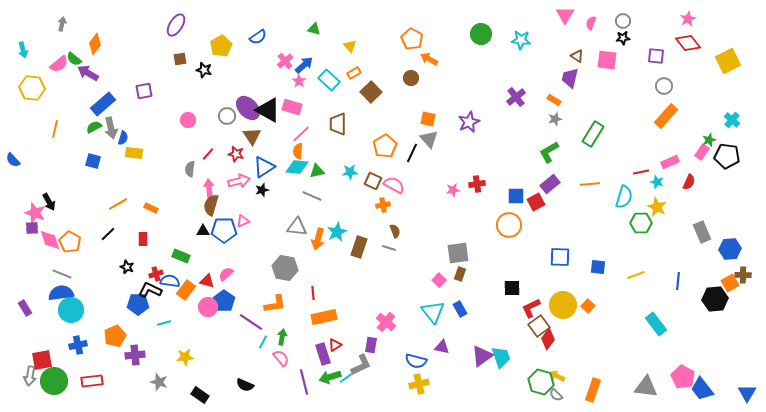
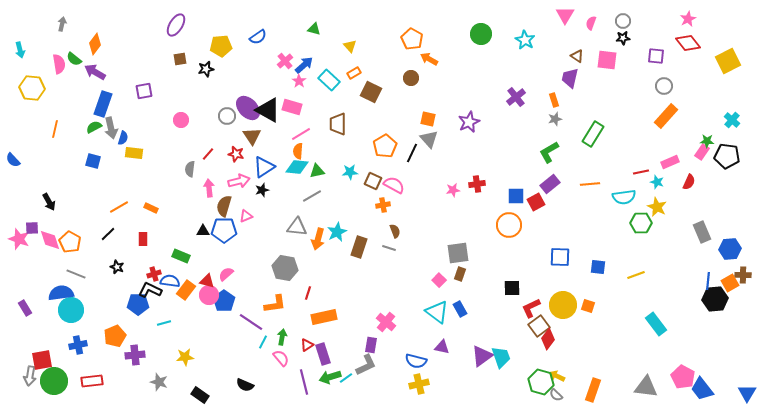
cyan star at (521, 40): moved 4 px right; rotated 24 degrees clockwise
yellow pentagon at (221, 46): rotated 25 degrees clockwise
cyan arrow at (23, 50): moved 3 px left
pink semicircle at (59, 64): rotated 60 degrees counterclockwise
black star at (204, 70): moved 2 px right, 1 px up; rotated 28 degrees counterclockwise
purple arrow at (88, 73): moved 7 px right, 1 px up
brown square at (371, 92): rotated 20 degrees counterclockwise
orange rectangle at (554, 100): rotated 40 degrees clockwise
blue rectangle at (103, 104): rotated 30 degrees counterclockwise
pink circle at (188, 120): moved 7 px left
pink line at (301, 134): rotated 12 degrees clockwise
green star at (709, 140): moved 2 px left, 1 px down; rotated 24 degrees clockwise
gray line at (312, 196): rotated 54 degrees counterclockwise
cyan semicircle at (624, 197): rotated 65 degrees clockwise
orange line at (118, 204): moved 1 px right, 3 px down
brown semicircle at (211, 205): moved 13 px right, 1 px down
pink star at (35, 213): moved 16 px left, 26 px down
pink triangle at (243, 221): moved 3 px right, 5 px up
black star at (127, 267): moved 10 px left
gray line at (62, 274): moved 14 px right
red cross at (156, 274): moved 2 px left
blue line at (678, 281): moved 30 px right
red line at (313, 293): moved 5 px left; rotated 24 degrees clockwise
orange square at (588, 306): rotated 24 degrees counterclockwise
pink circle at (208, 307): moved 1 px right, 12 px up
cyan triangle at (433, 312): moved 4 px right; rotated 15 degrees counterclockwise
red triangle at (335, 345): moved 28 px left
gray L-shape at (361, 365): moved 5 px right
